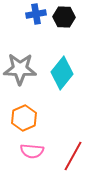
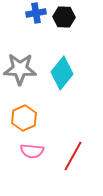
blue cross: moved 1 px up
